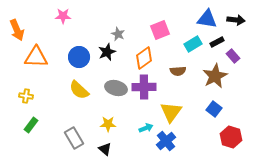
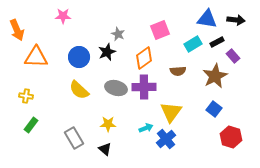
blue cross: moved 2 px up
